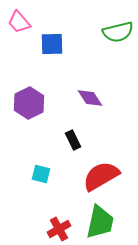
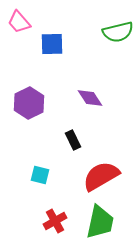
cyan square: moved 1 px left, 1 px down
red cross: moved 4 px left, 8 px up
